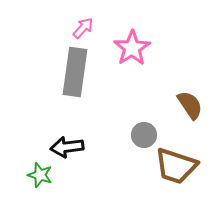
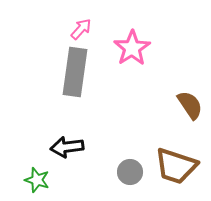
pink arrow: moved 2 px left, 1 px down
gray circle: moved 14 px left, 37 px down
green star: moved 3 px left, 5 px down
